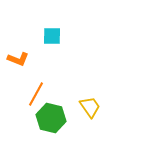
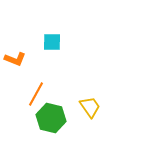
cyan square: moved 6 px down
orange L-shape: moved 3 px left
